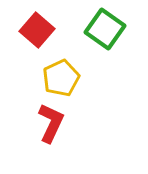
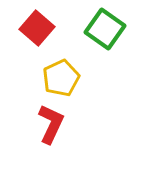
red square: moved 2 px up
red L-shape: moved 1 px down
